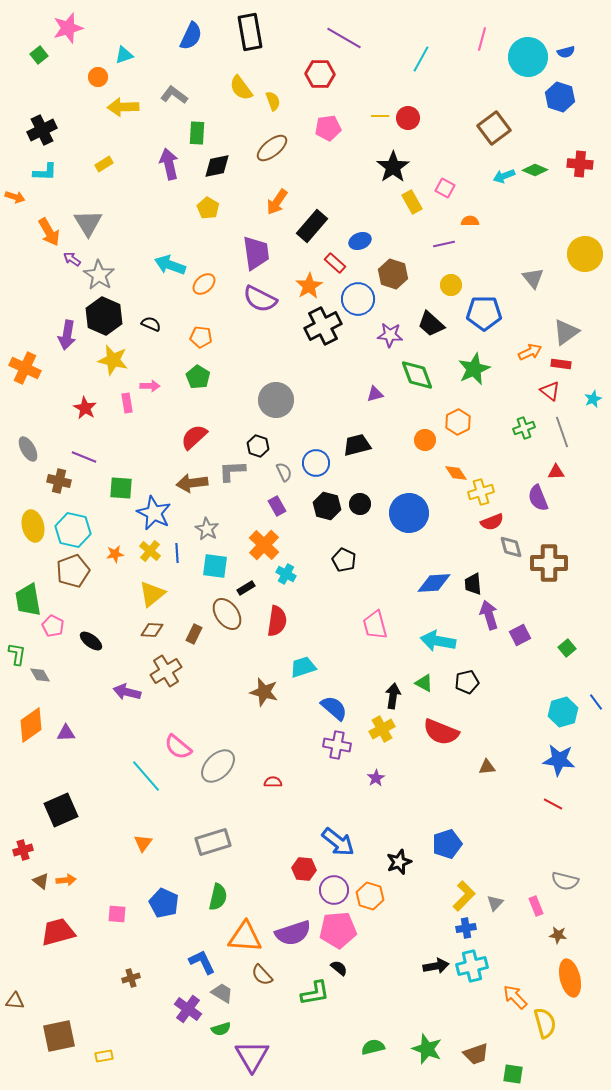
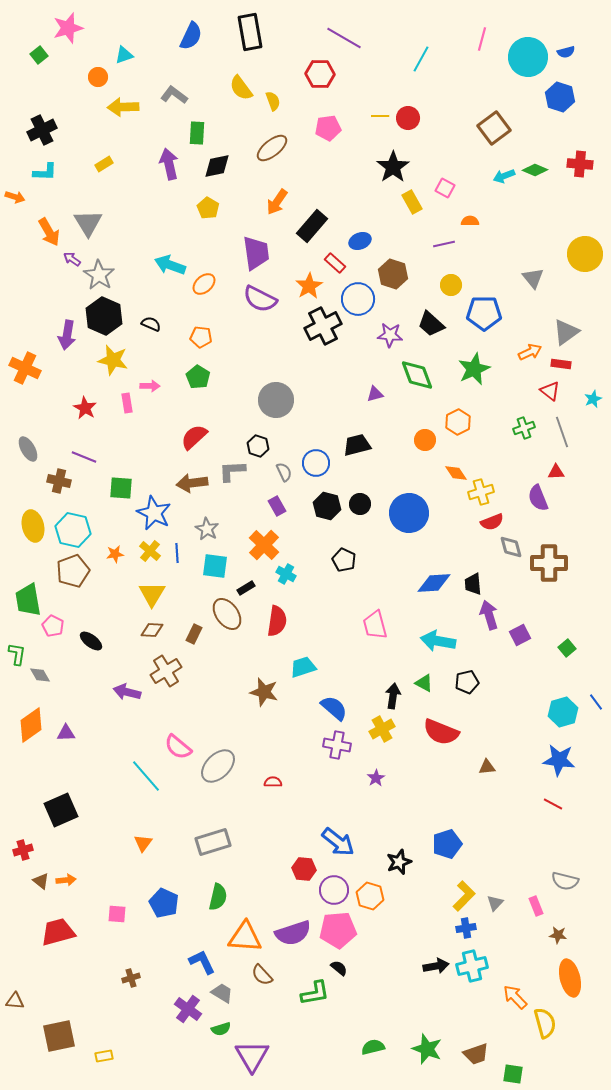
yellow triangle at (152, 594): rotated 20 degrees counterclockwise
